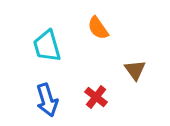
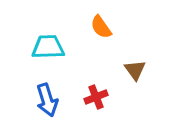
orange semicircle: moved 3 px right, 1 px up
cyan trapezoid: moved 1 px right, 1 px down; rotated 104 degrees clockwise
red cross: rotated 30 degrees clockwise
